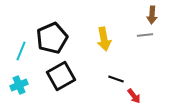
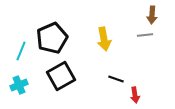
red arrow: moved 1 px right, 1 px up; rotated 28 degrees clockwise
